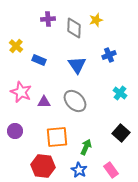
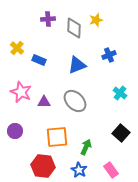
yellow cross: moved 1 px right, 2 px down
blue triangle: rotated 42 degrees clockwise
